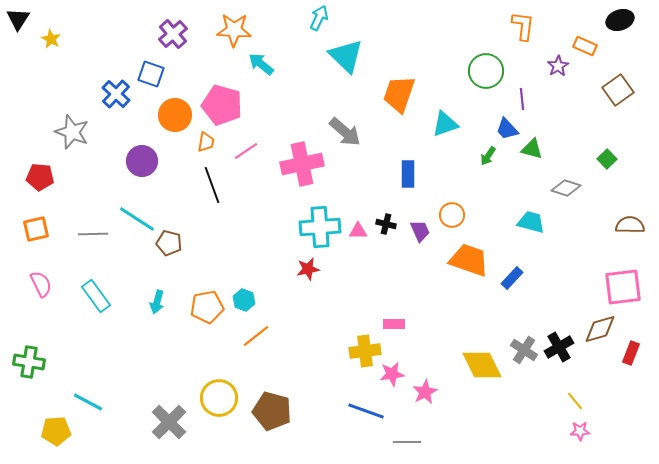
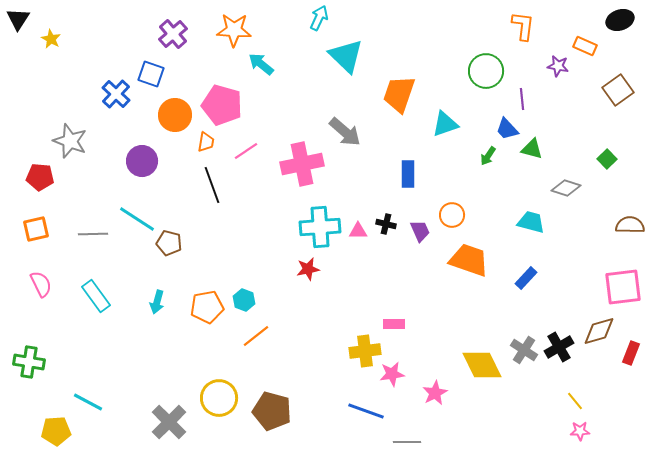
purple star at (558, 66): rotated 30 degrees counterclockwise
gray star at (72, 132): moved 2 px left, 9 px down
blue rectangle at (512, 278): moved 14 px right
brown diamond at (600, 329): moved 1 px left, 2 px down
pink star at (425, 392): moved 10 px right, 1 px down
